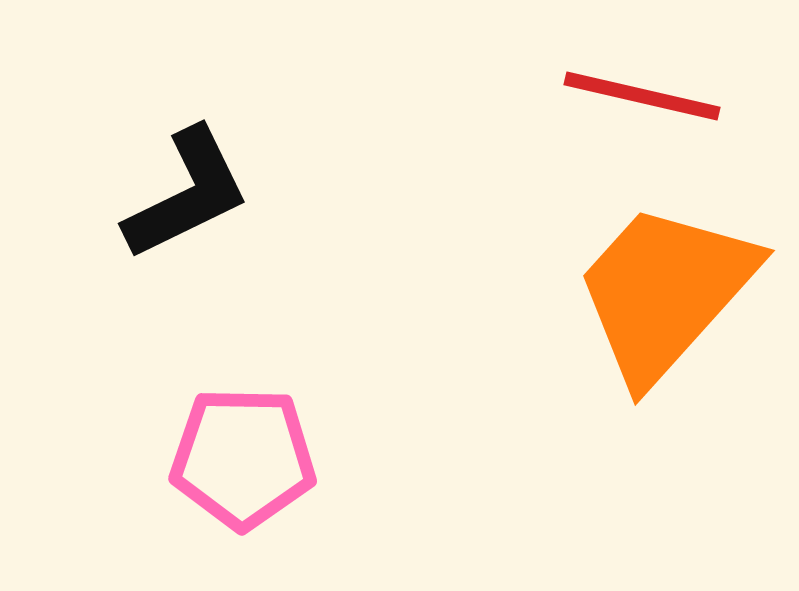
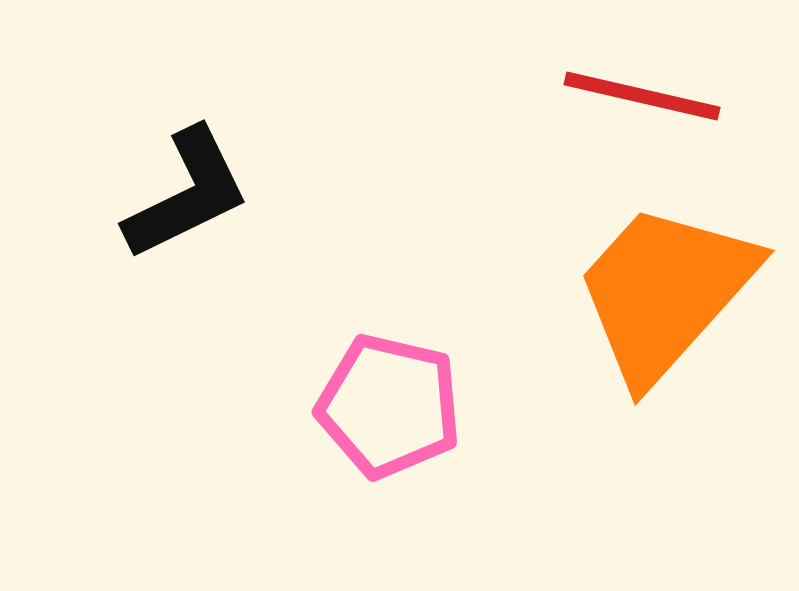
pink pentagon: moved 146 px right, 52 px up; rotated 12 degrees clockwise
